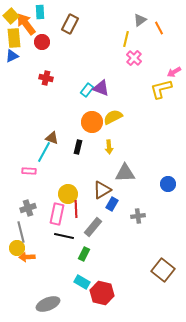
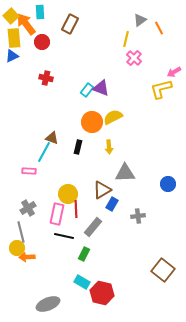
gray cross at (28, 208): rotated 14 degrees counterclockwise
